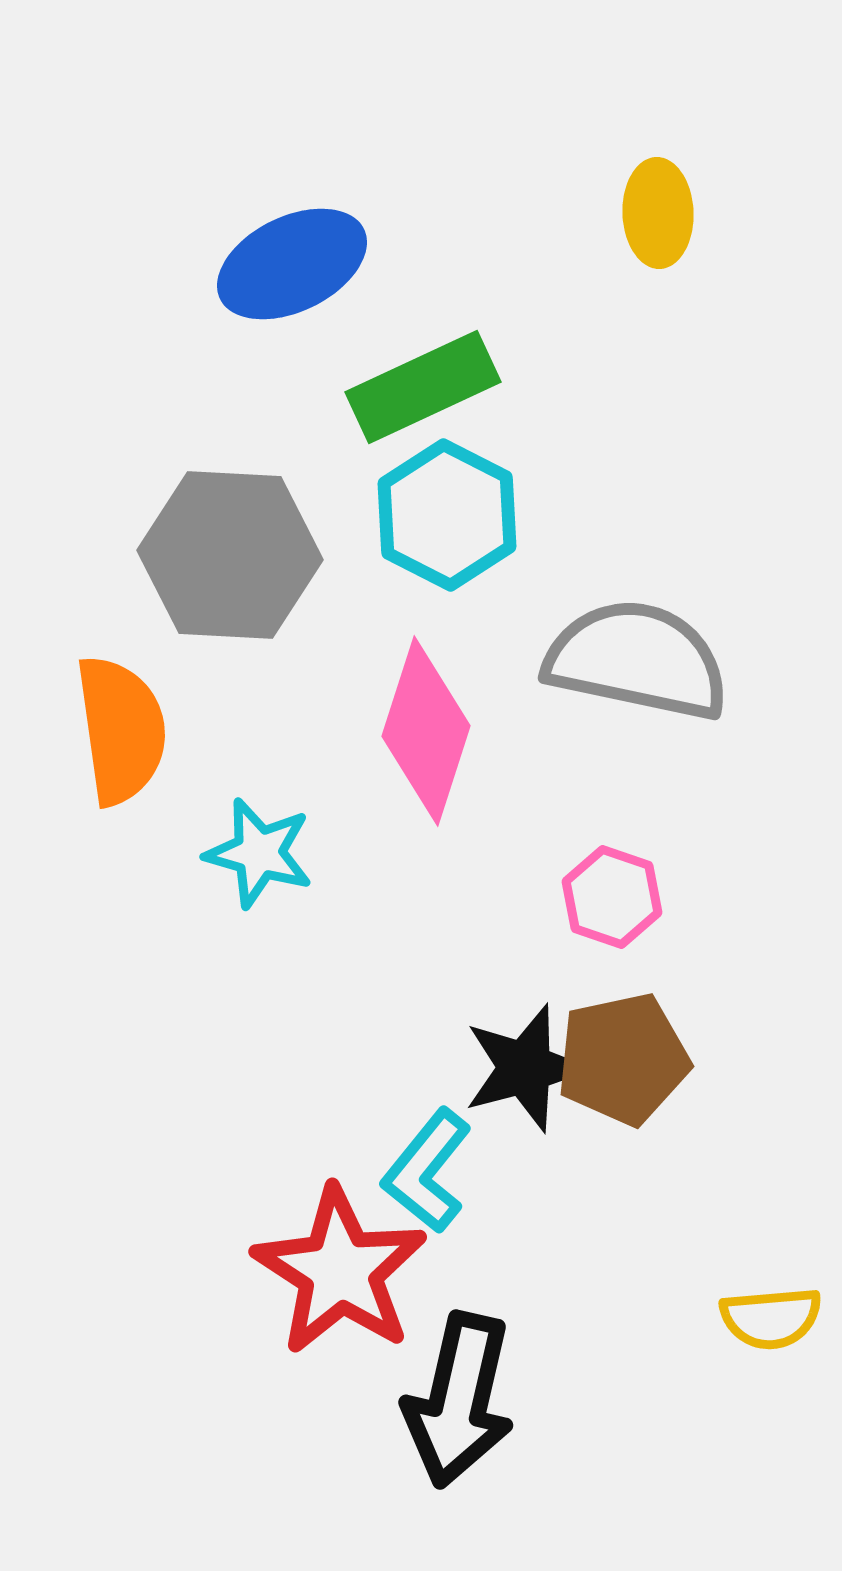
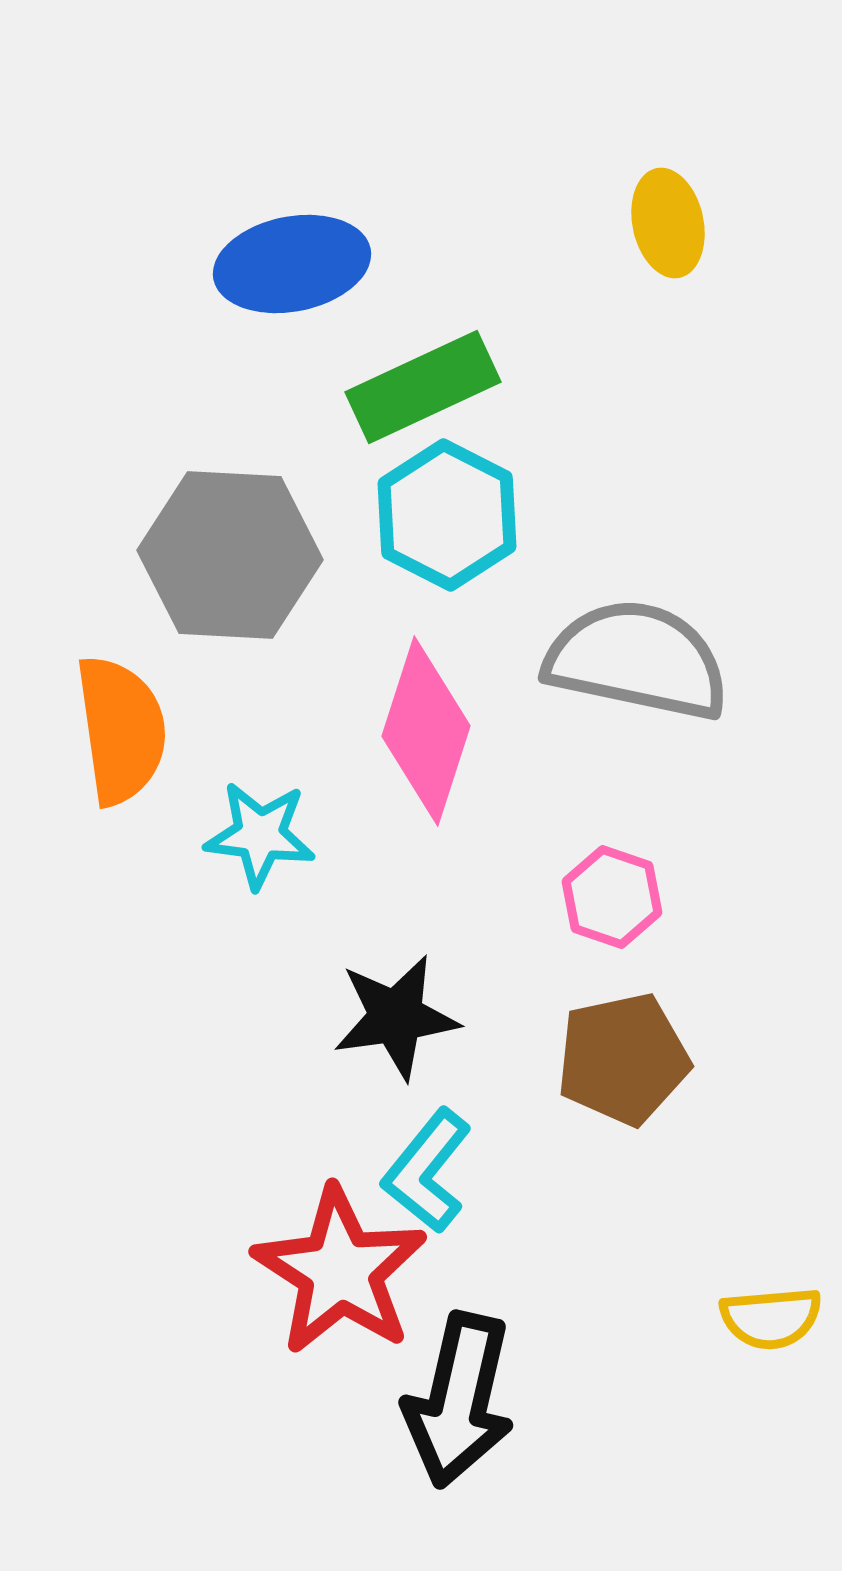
yellow ellipse: moved 10 px right, 10 px down; rotated 10 degrees counterclockwise
blue ellipse: rotated 15 degrees clockwise
cyan star: moved 1 px right, 18 px up; rotated 9 degrees counterclockwise
black star: moved 129 px left, 51 px up; rotated 7 degrees clockwise
